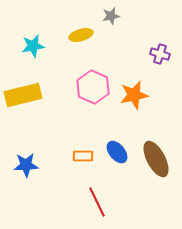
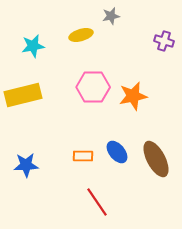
purple cross: moved 4 px right, 13 px up
pink hexagon: rotated 24 degrees counterclockwise
orange star: moved 1 px left, 1 px down
red line: rotated 8 degrees counterclockwise
